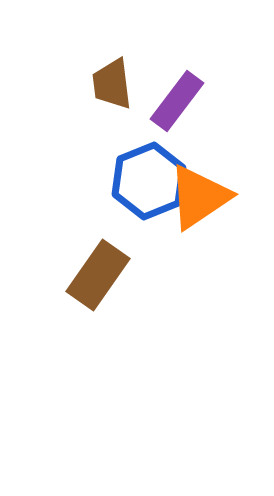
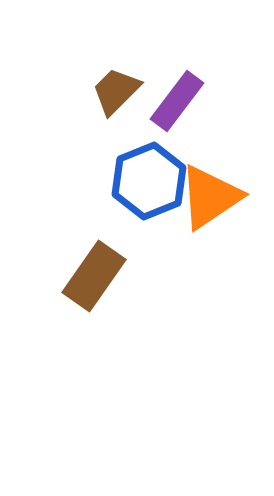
brown trapezoid: moved 4 px right, 7 px down; rotated 52 degrees clockwise
orange triangle: moved 11 px right
brown rectangle: moved 4 px left, 1 px down
